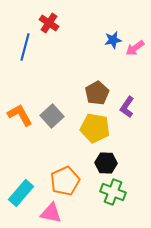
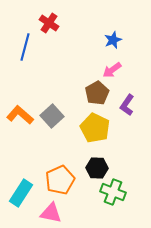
blue star: rotated 12 degrees counterclockwise
pink arrow: moved 23 px left, 22 px down
purple L-shape: moved 2 px up
orange L-shape: rotated 20 degrees counterclockwise
yellow pentagon: rotated 16 degrees clockwise
black hexagon: moved 9 px left, 5 px down
orange pentagon: moved 5 px left, 1 px up
cyan rectangle: rotated 8 degrees counterclockwise
